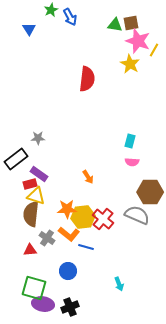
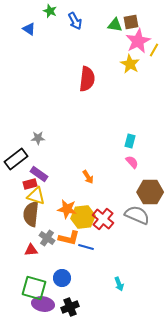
green star: moved 1 px left, 1 px down; rotated 24 degrees counterclockwise
blue arrow: moved 5 px right, 4 px down
brown square: moved 1 px up
blue triangle: rotated 24 degrees counterclockwise
pink star: rotated 25 degrees clockwise
pink semicircle: rotated 136 degrees counterclockwise
orange star: rotated 12 degrees clockwise
orange L-shape: moved 4 px down; rotated 25 degrees counterclockwise
red triangle: moved 1 px right
blue circle: moved 6 px left, 7 px down
